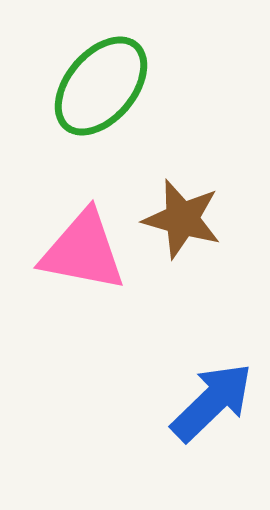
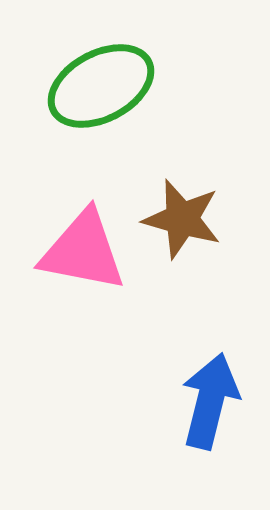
green ellipse: rotated 22 degrees clockwise
blue arrow: moved 2 px left, 1 px up; rotated 32 degrees counterclockwise
